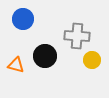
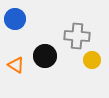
blue circle: moved 8 px left
orange triangle: rotated 18 degrees clockwise
